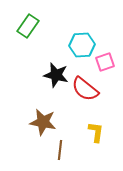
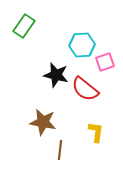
green rectangle: moved 4 px left
